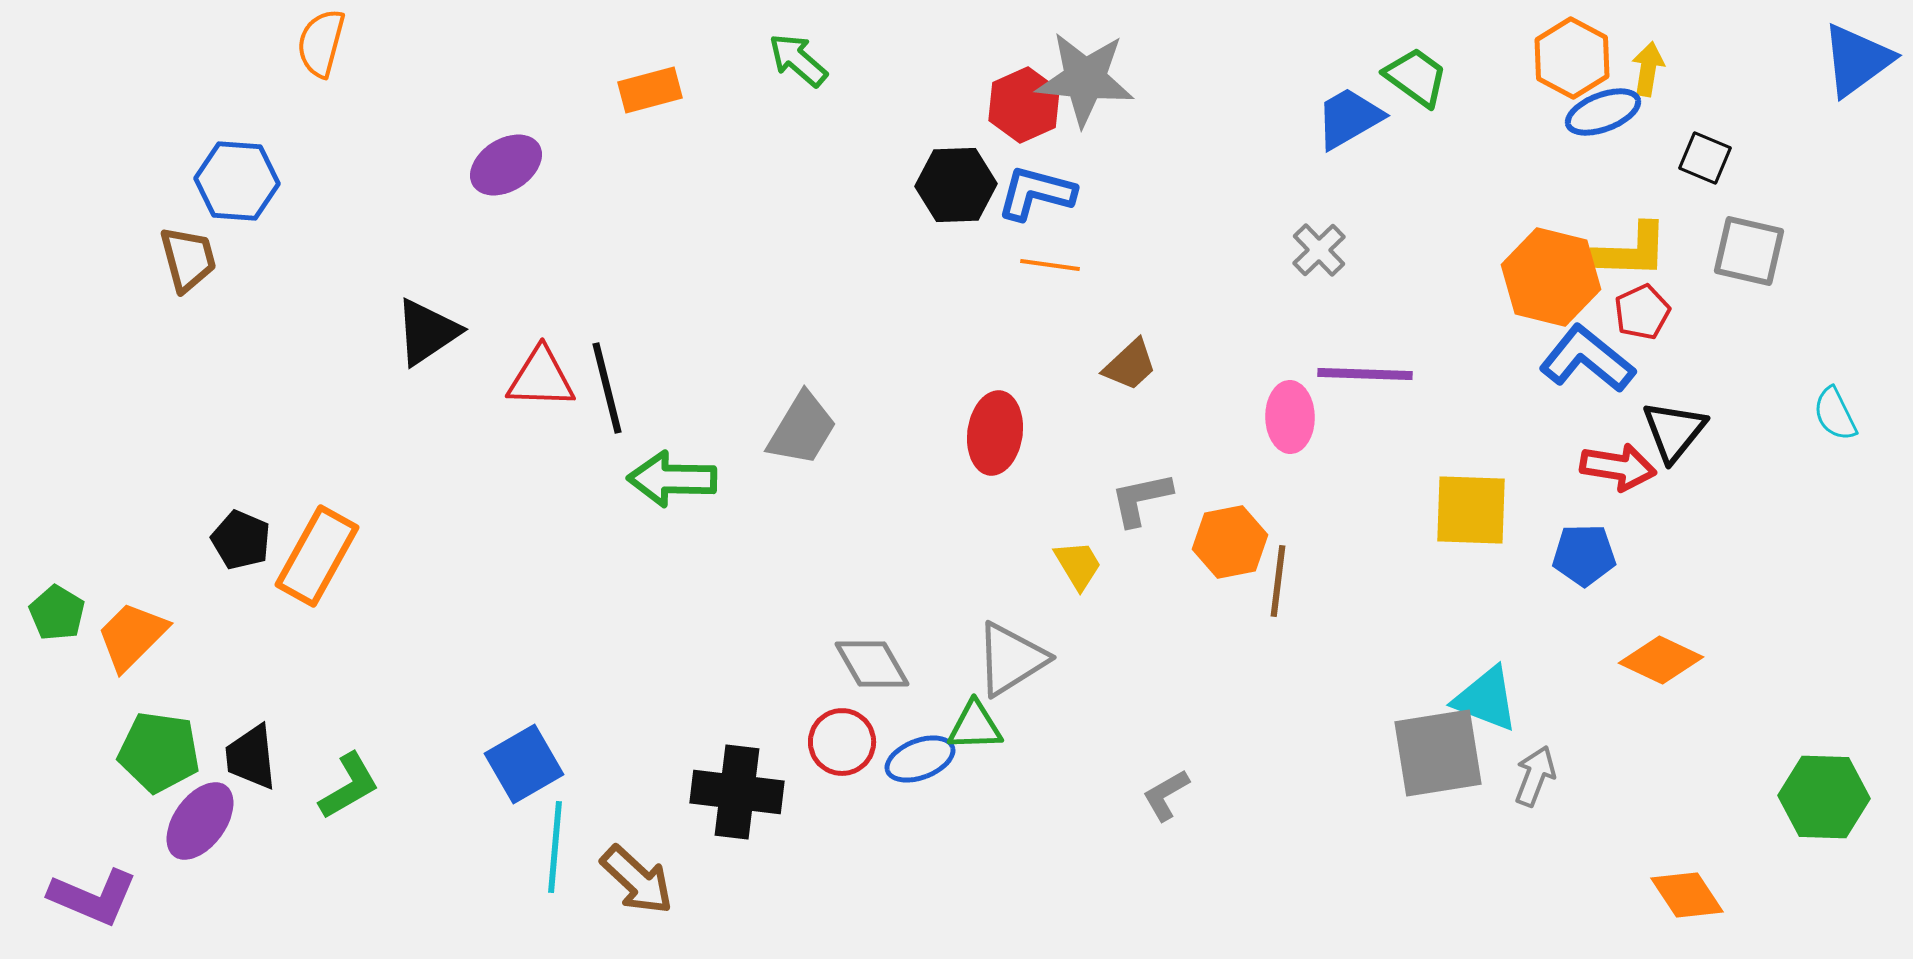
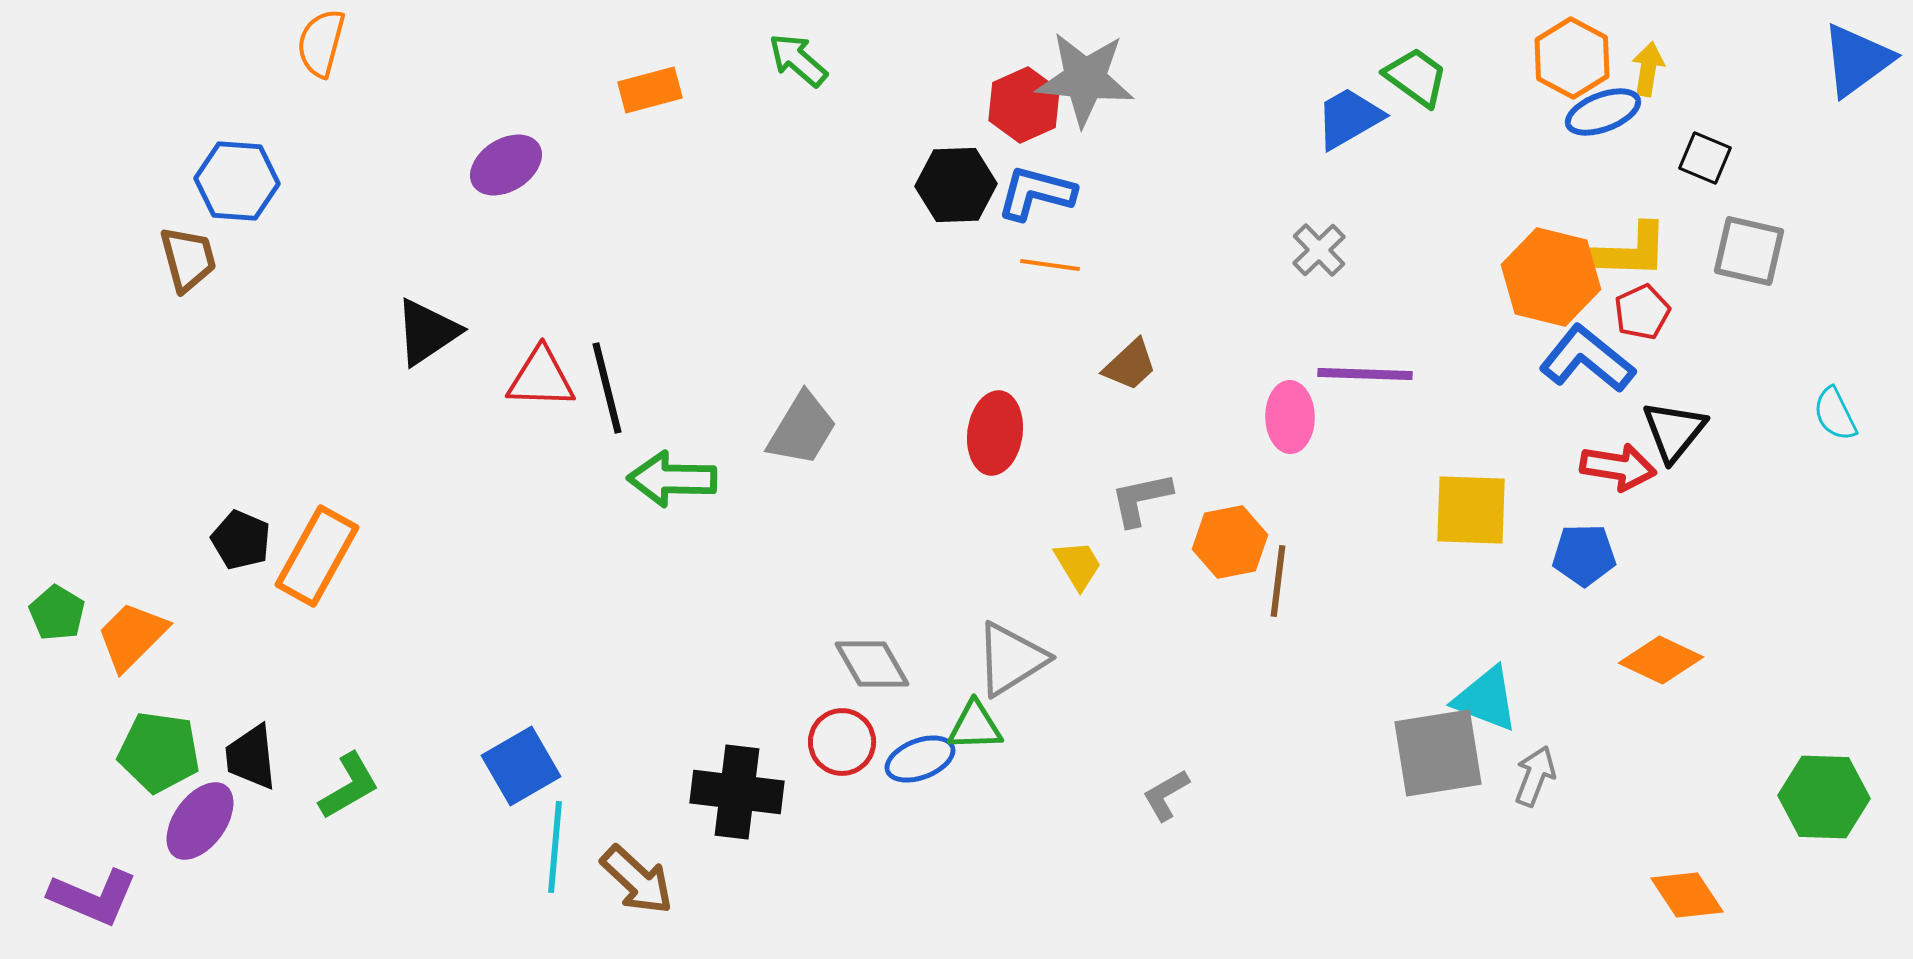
blue square at (524, 764): moved 3 px left, 2 px down
